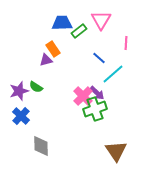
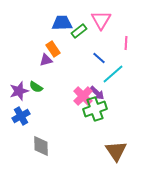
blue cross: rotated 18 degrees clockwise
